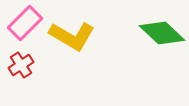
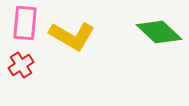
pink rectangle: rotated 40 degrees counterclockwise
green diamond: moved 3 px left, 1 px up
